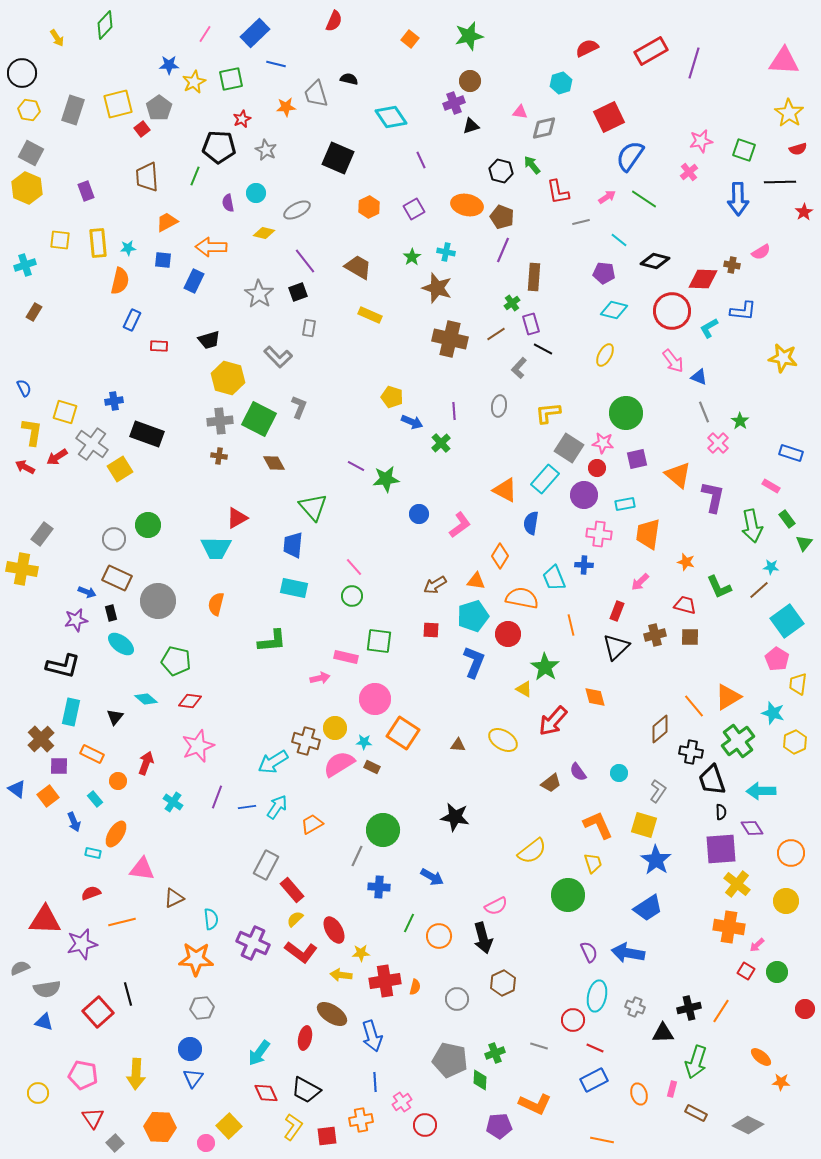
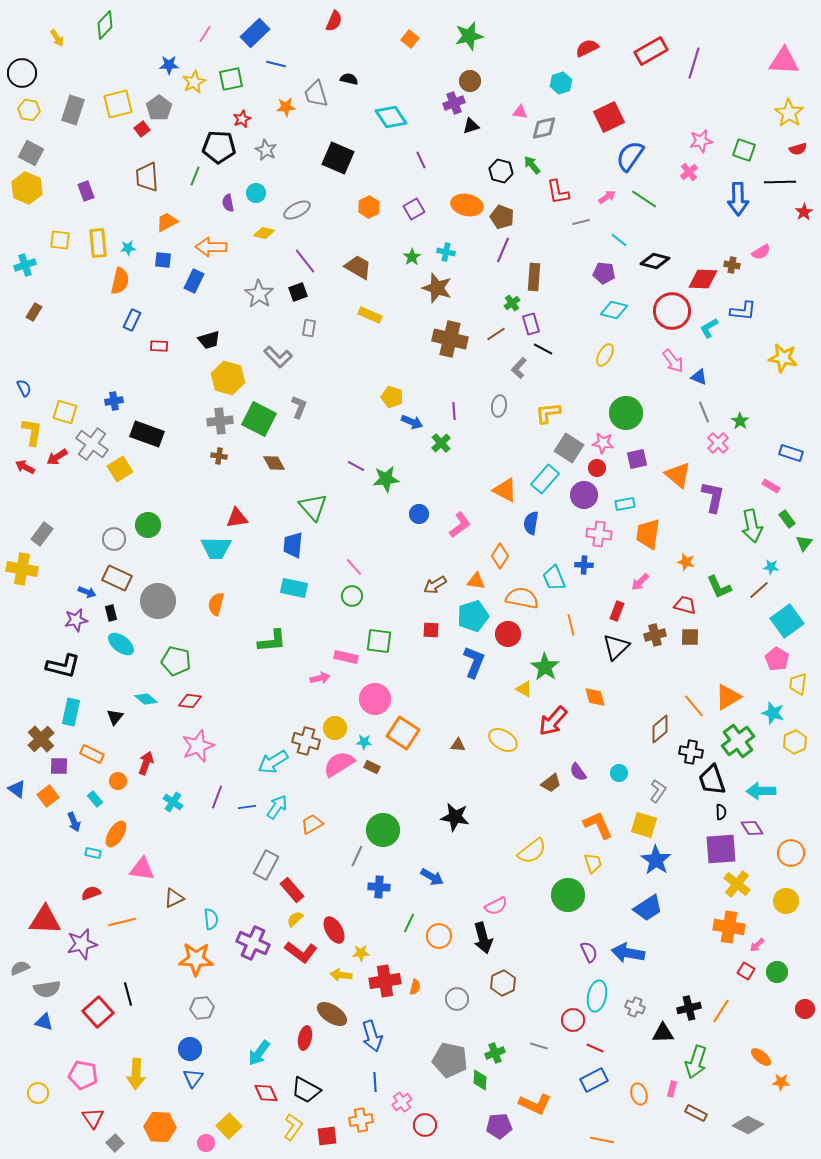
red triangle at (237, 518): rotated 20 degrees clockwise
